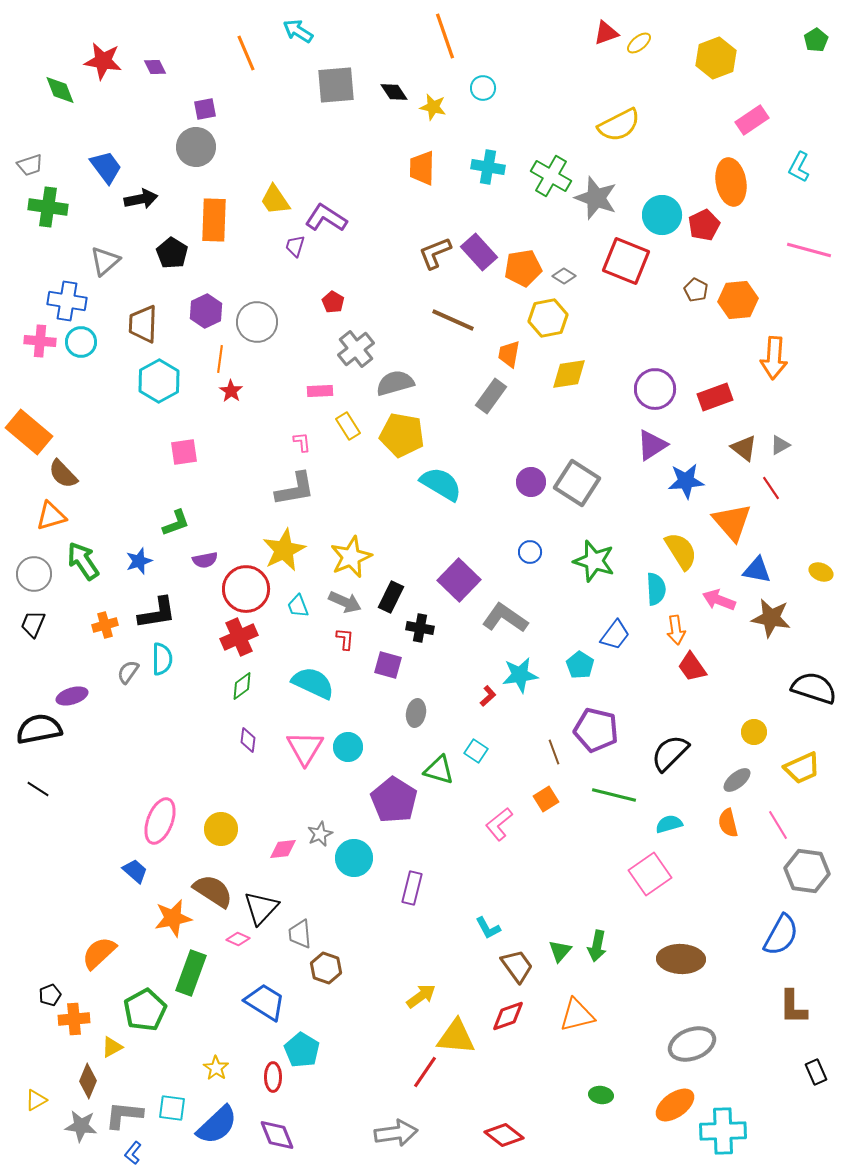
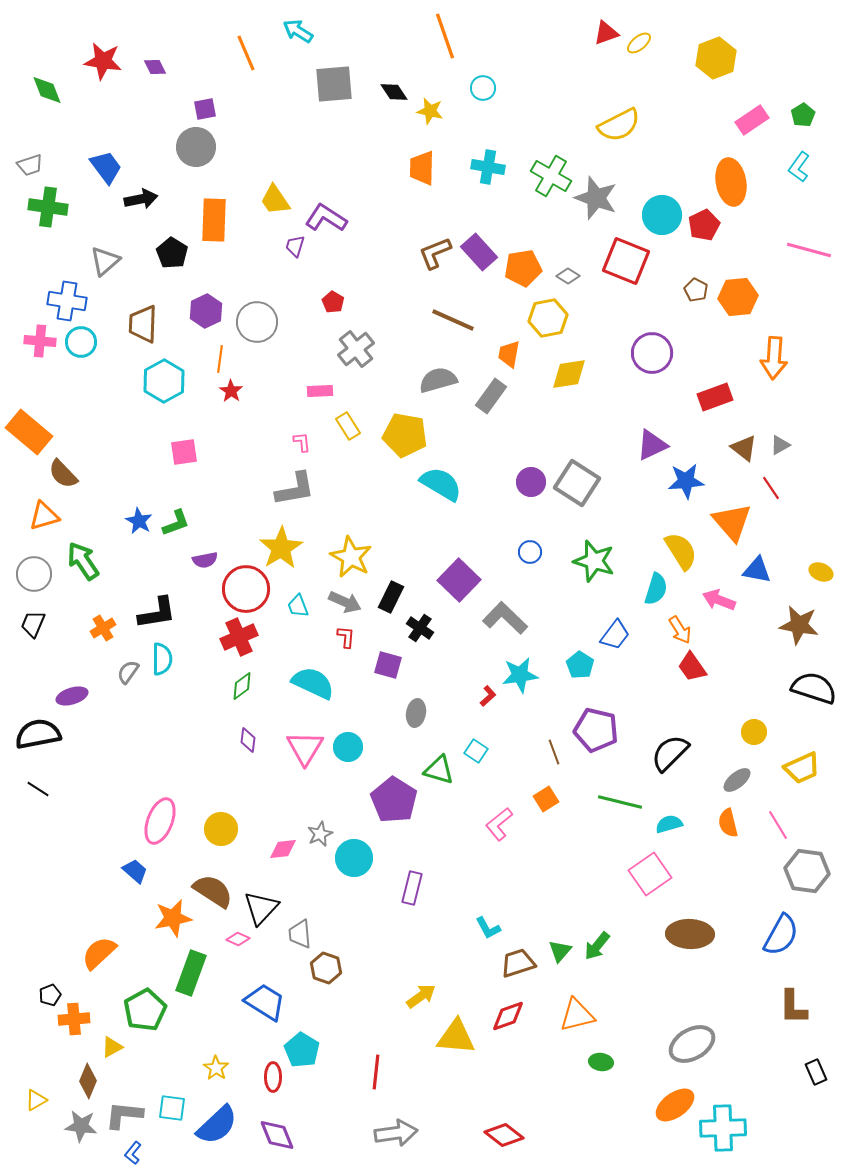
green pentagon at (816, 40): moved 13 px left, 75 px down
gray square at (336, 85): moved 2 px left, 1 px up
green diamond at (60, 90): moved 13 px left
yellow star at (433, 107): moved 3 px left, 4 px down
cyan L-shape at (799, 167): rotated 8 degrees clockwise
gray diamond at (564, 276): moved 4 px right
orange hexagon at (738, 300): moved 3 px up
cyan hexagon at (159, 381): moved 5 px right
gray semicircle at (395, 383): moved 43 px right, 3 px up
purple circle at (655, 389): moved 3 px left, 36 px up
yellow pentagon at (402, 435): moved 3 px right
purple triangle at (652, 445): rotated 8 degrees clockwise
orange triangle at (51, 516): moved 7 px left
yellow star at (284, 550): moved 3 px left, 2 px up; rotated 6 degrees counterclockwise
yellow star at (351, 557): rotated 21 degrees counterclockwise
blue star at (139, 561): moved 40 px up; rotated 24 degrees counterclockwise
cyan semicircle at (656, 589): rotated 20 degrees clockwise
gray L-shape at (505, 618): rotated 9 degrees clockwise
brown star at (771, 618): moved 28 px right, 7 px down
orange cross at (105, 625): moved 2 px left, 3 px down; rotated 15 degrees counterclockwise
black cross at (420, 628): rotated 24 degrees clockwise
orange arrow at (676, 630): moved 4 px right; rotated 24 degrees counterclockwise
red L-shape at (345, 639): moved 1 px right, 2 px up
black semicircle at (39, 729): moved 1 px left, 5 px down
green line at (614, 795): moved 6 px right, 7 px down
green arrow at (597, 946): rotated 28 degrees clockwise
brown ellipse at (681, 959): moved 9 px right, 25 px up
brown trapezoid at (517, 966): moved 1 px right, 3 px up; rotated 72 degrees counterclockwise
gray ellipse at (692, 1044): rotated 9 degrees counterclockwise
red line at (425, 1072): moved 49 px left; rotated 28 degrees counterclockwise
green ellipse at (601, 1095): moved 33 px up
cyan cross at (723, 1131): moved 3 px up
